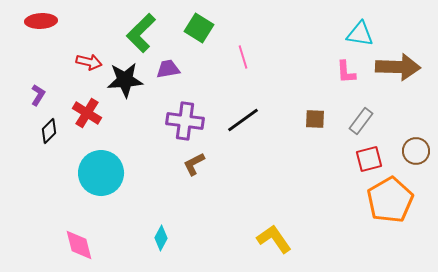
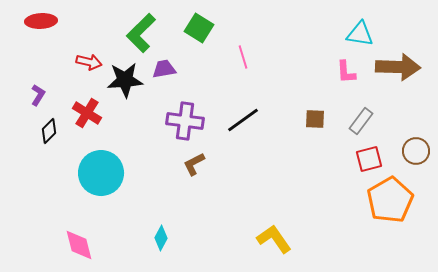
purple trapezoid: moved 4 px left
